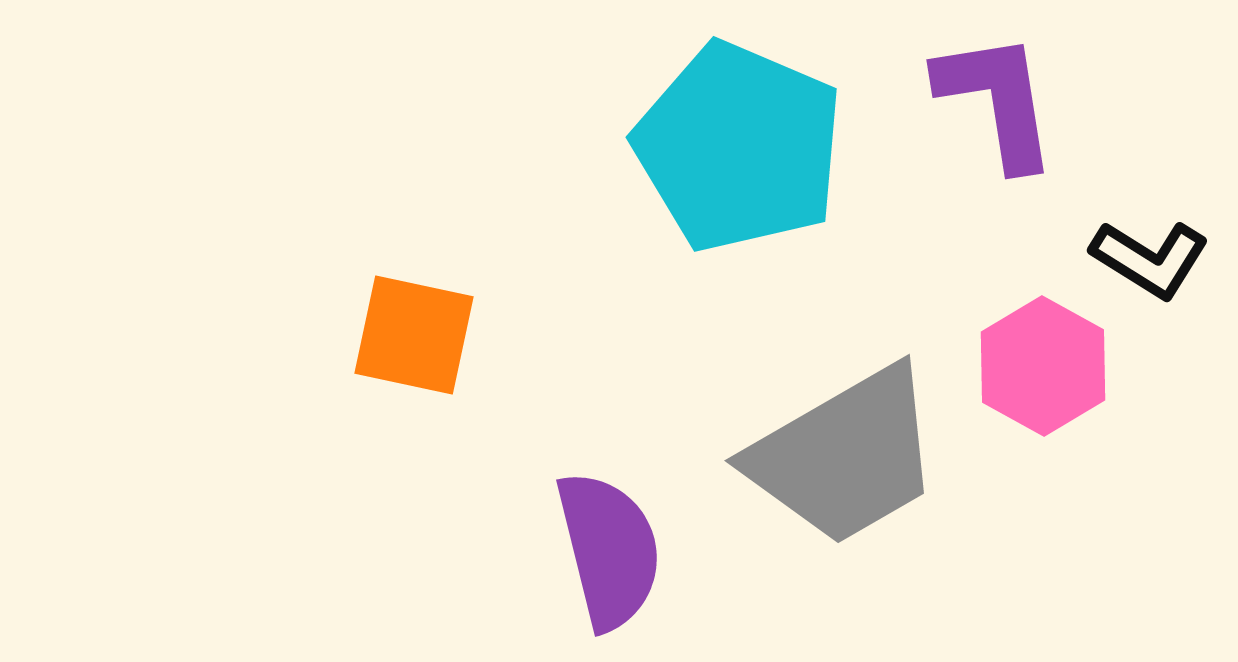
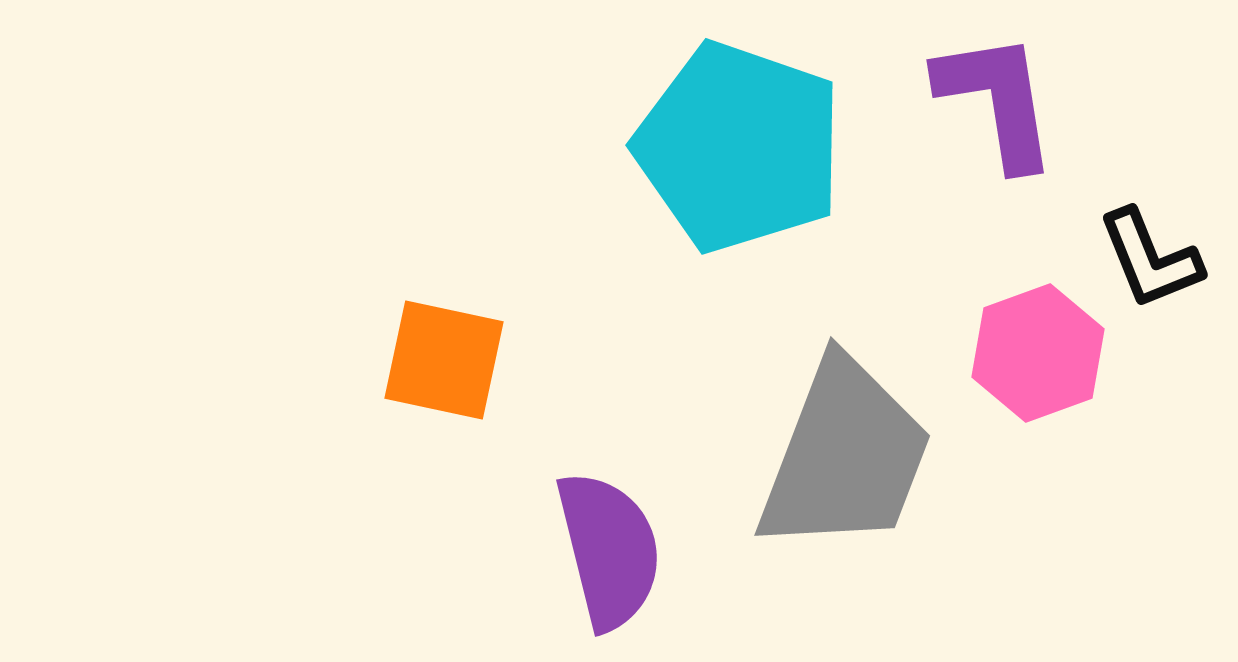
cyan pentagon: rotated 4 degrees counterclockwise
black L-shape: rotated 36 degrees clockwise
orange square: moved 30 px right, 25 px down
pink hexagon: moved 5 px left, 13 px up; rotated 11 degrees clockwise
gray trapezoid: rotated 39 degrees counterclockwise
